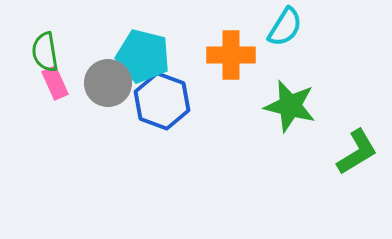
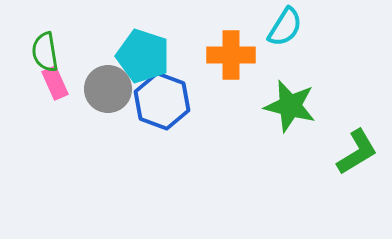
cyan pentagon: rotated 4 degrees clockwise
gray circle: moved 6 px down
